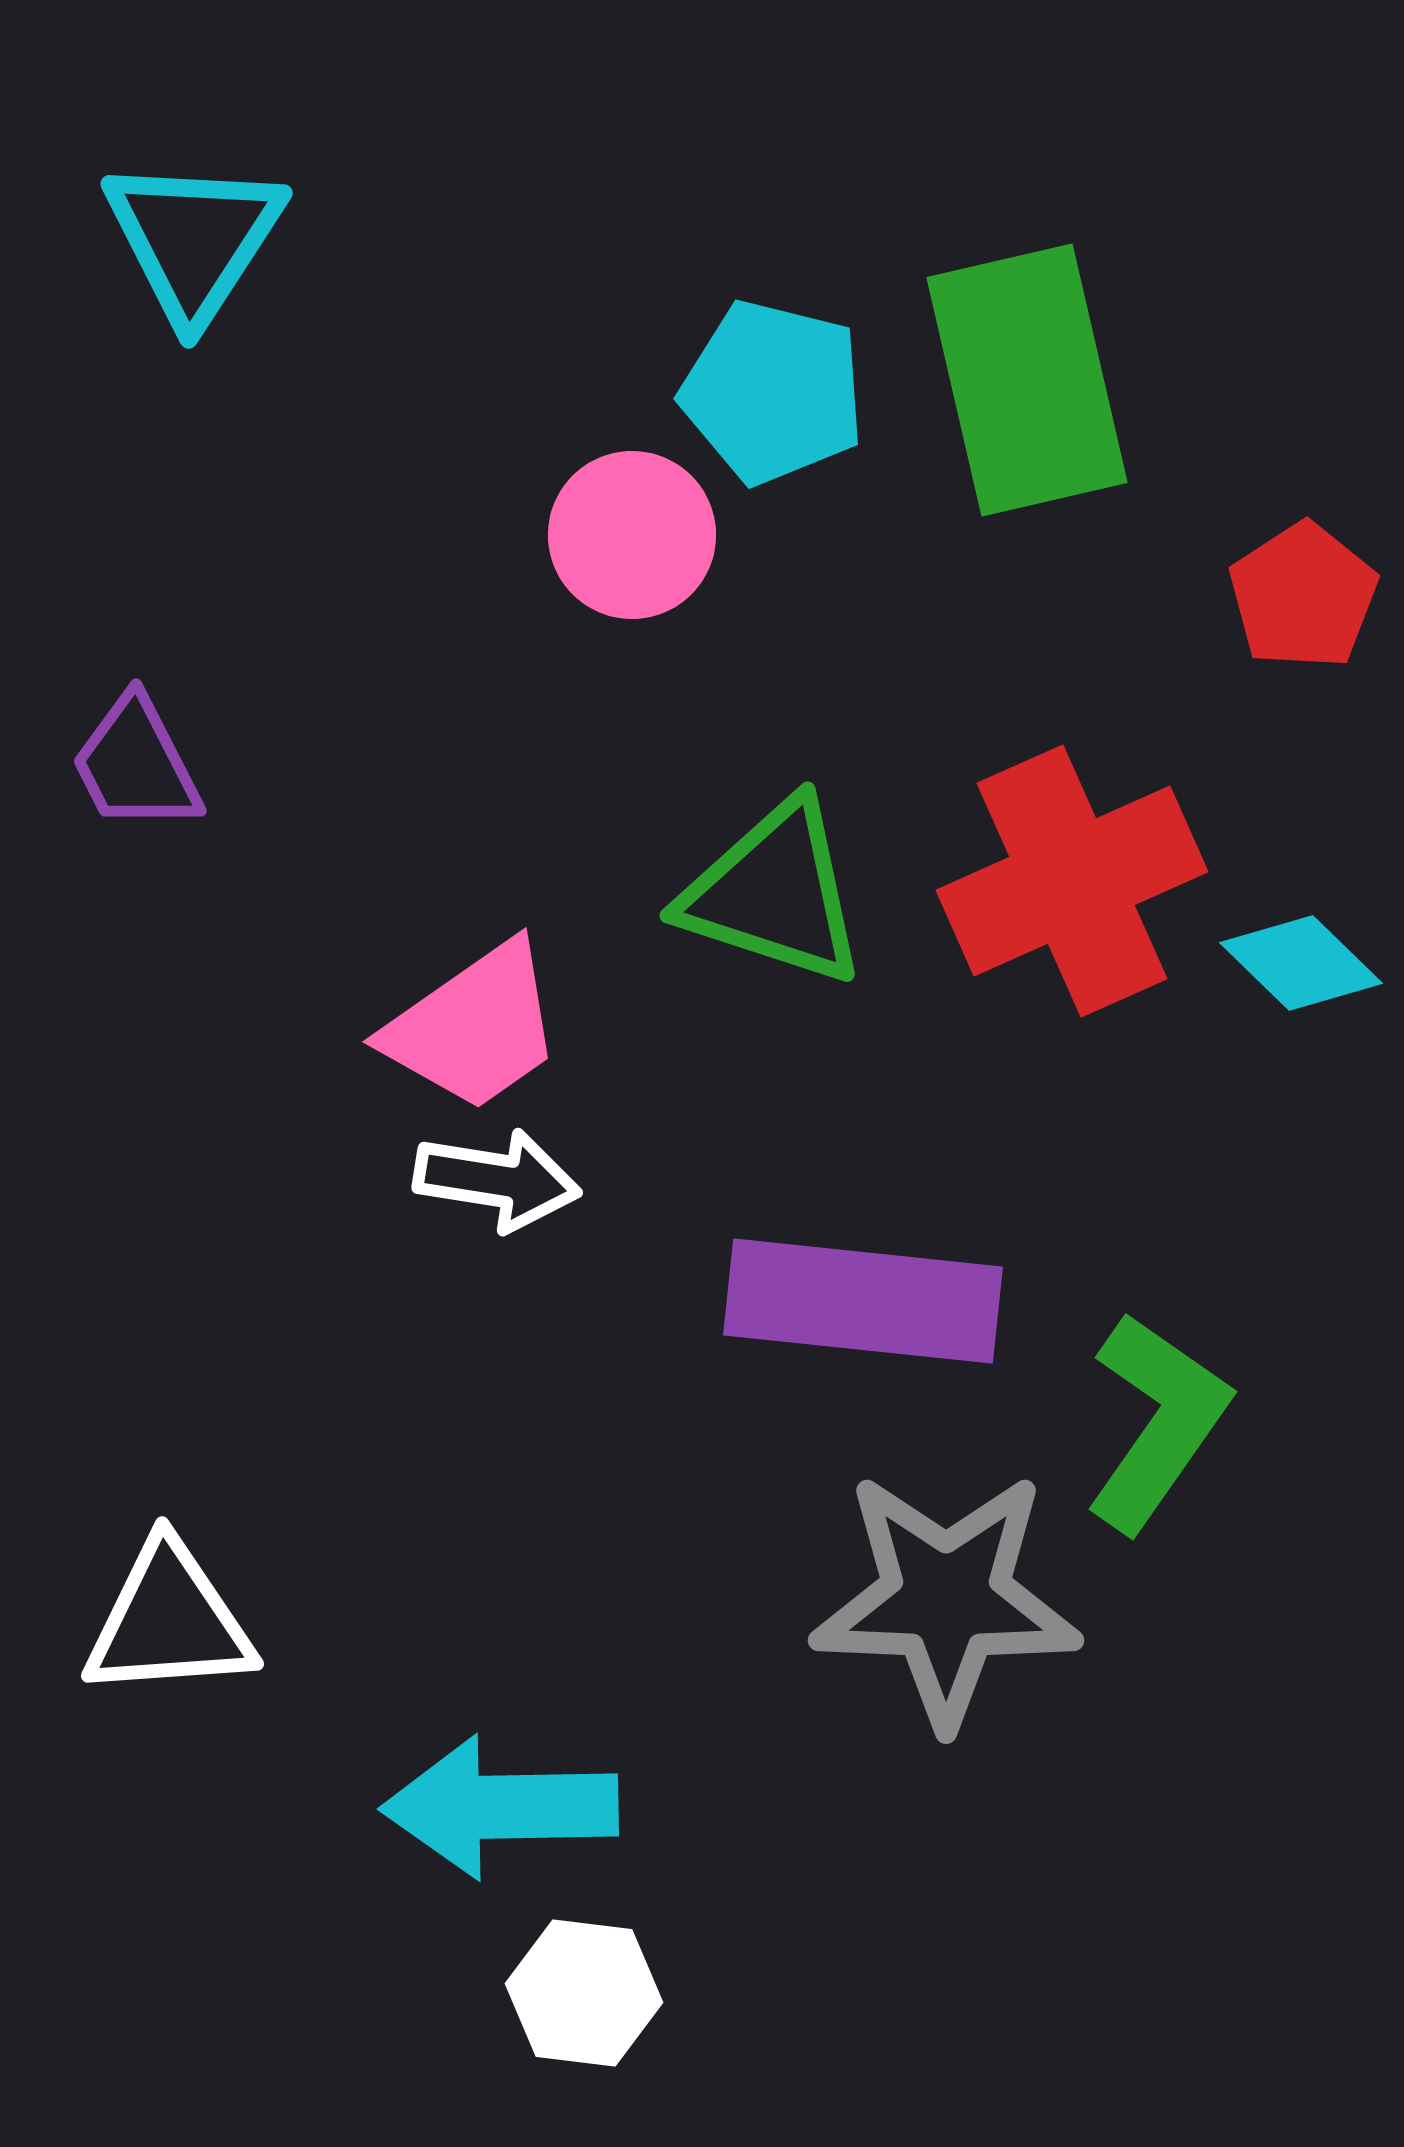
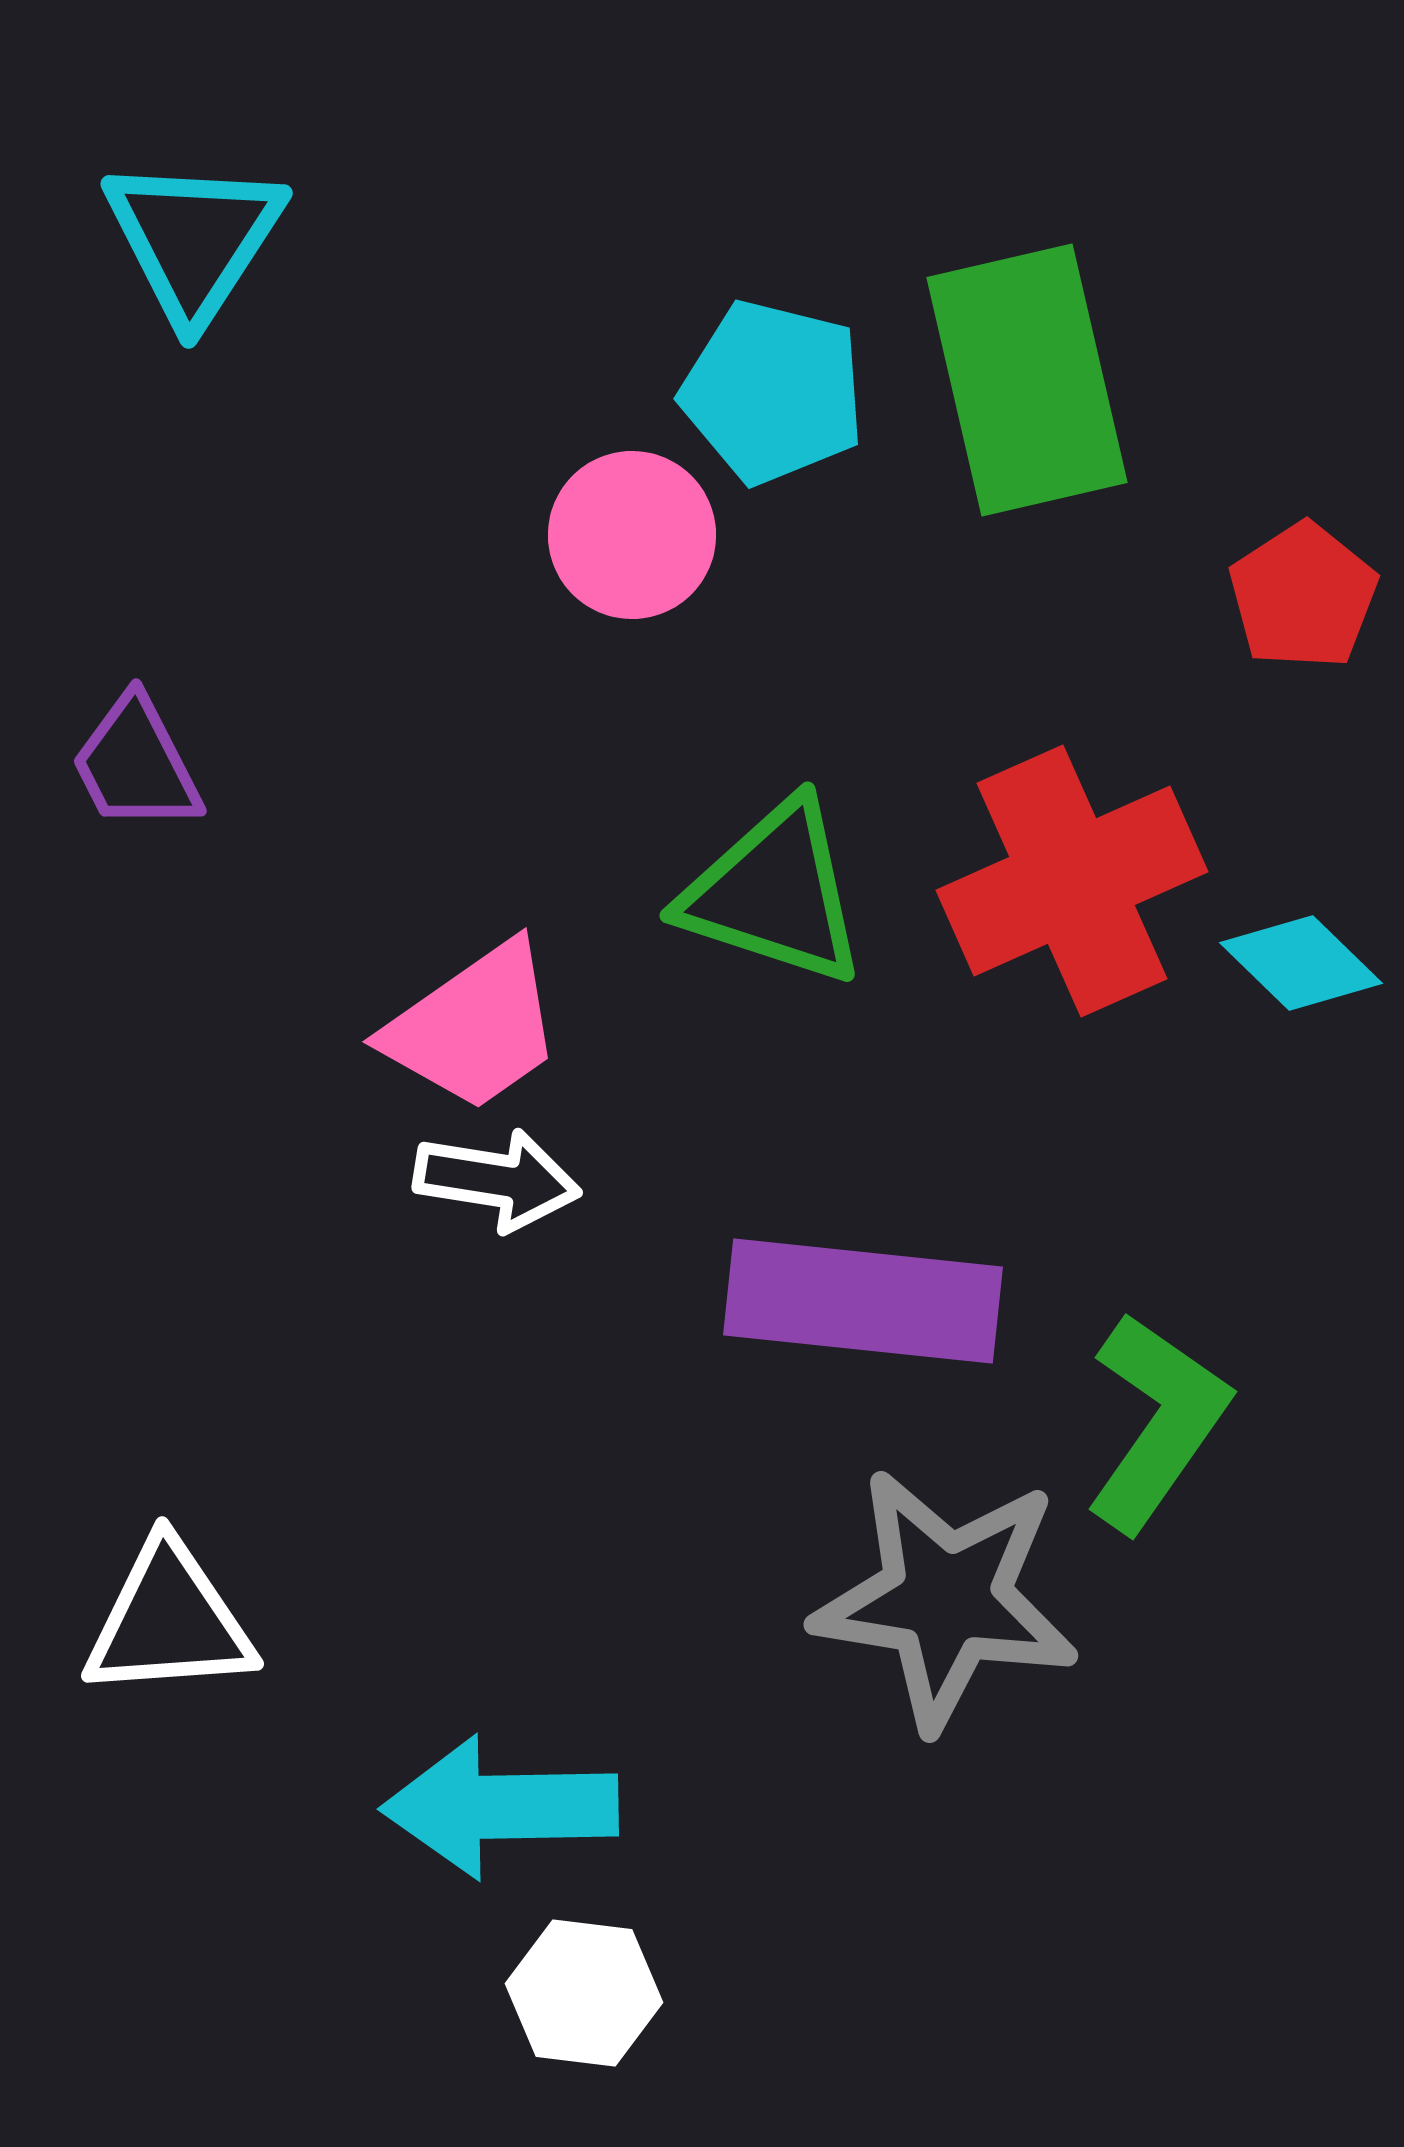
gray star: rotated 7 degrees clockwise
